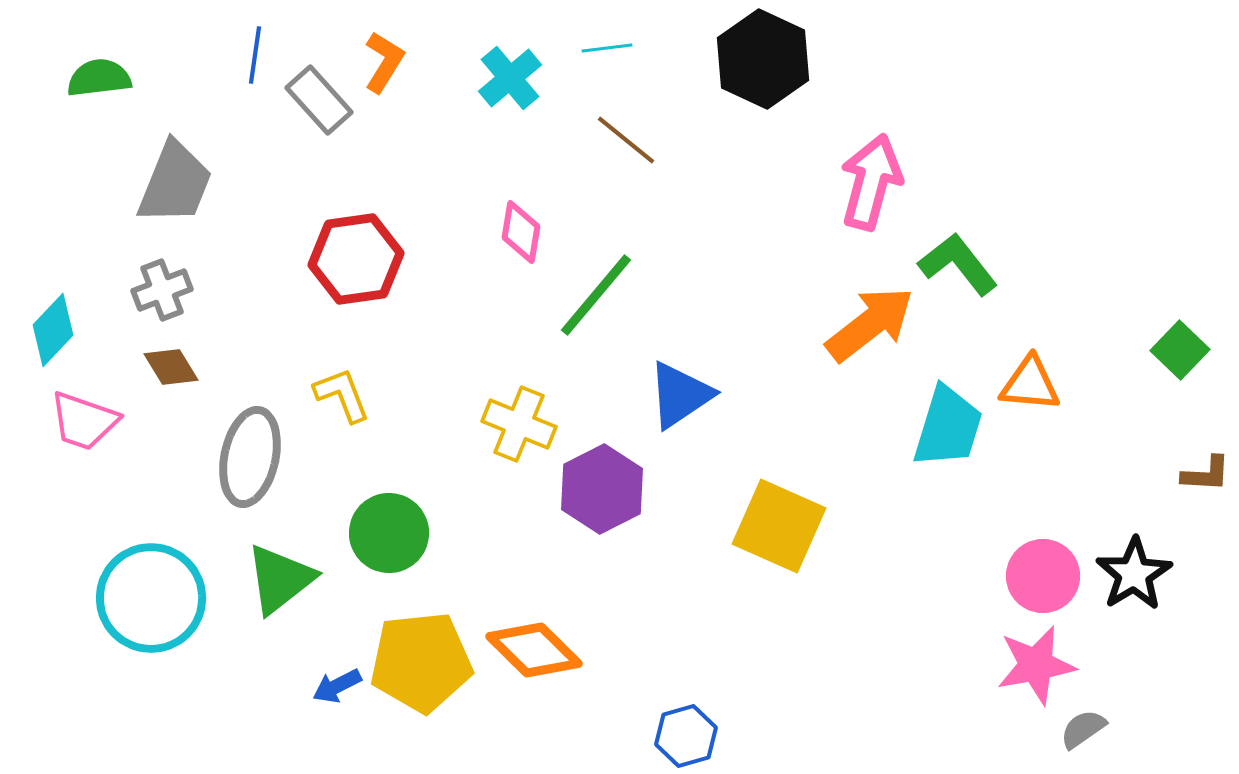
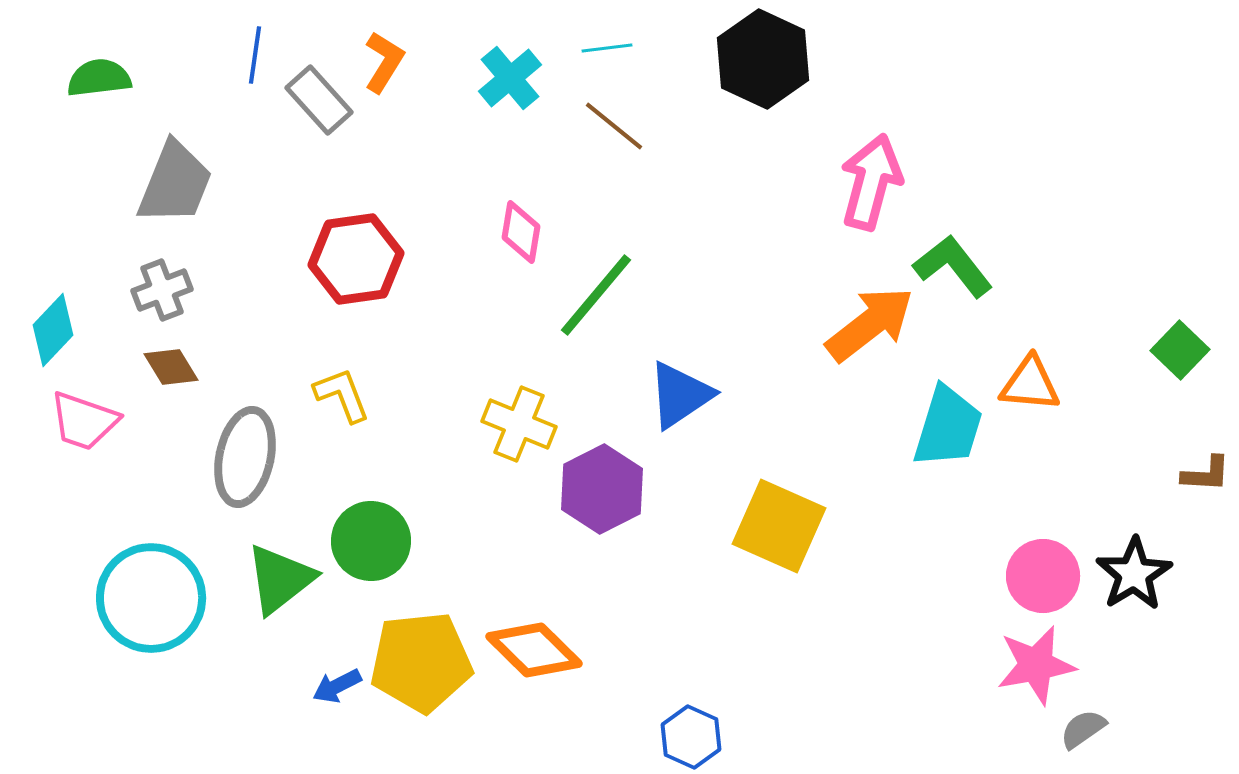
brown line: moved 12 px left, 14 px up
green L-shape: moved 5 px left, 2 px down
gray ellipse: moved 5 px left
green circle: moved 18 px left, 8 px down
blue hexagon: moved 5 px right, 1 px down; rotated 20 degrees counterclockwise
